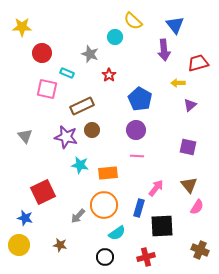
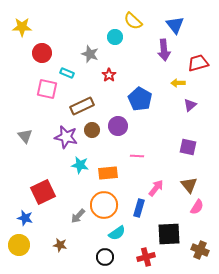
purple circle: moved 18 px left, 4 px up
black square: moved 7 px right, 8 px down
